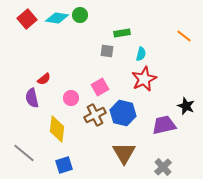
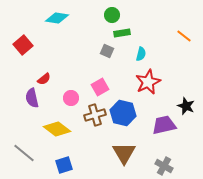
green circle: moved 32 px right
red square: moved 4 px left, 26 px down
gray square: rotated 16 degrees clockwise
red star: moved 4 px right, 3 px down
brown cross: rotated 10 degrees clockwise
yellow diamond: rotated 60 degrees counterclockwise
gray cross: moved 1 px right, 1 px up; rotated 18 degrees counterclockwise
